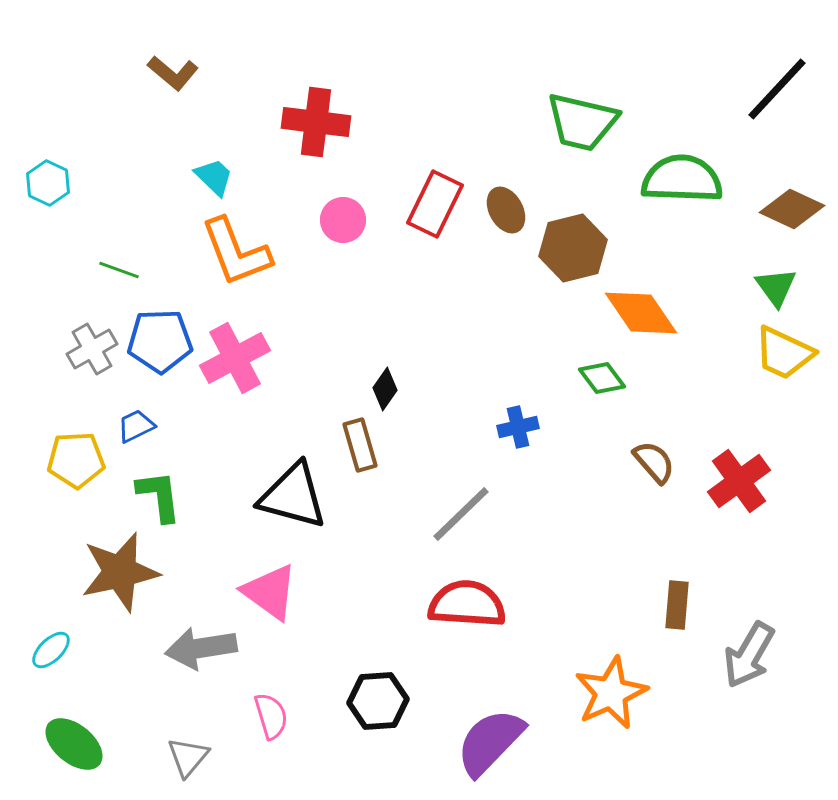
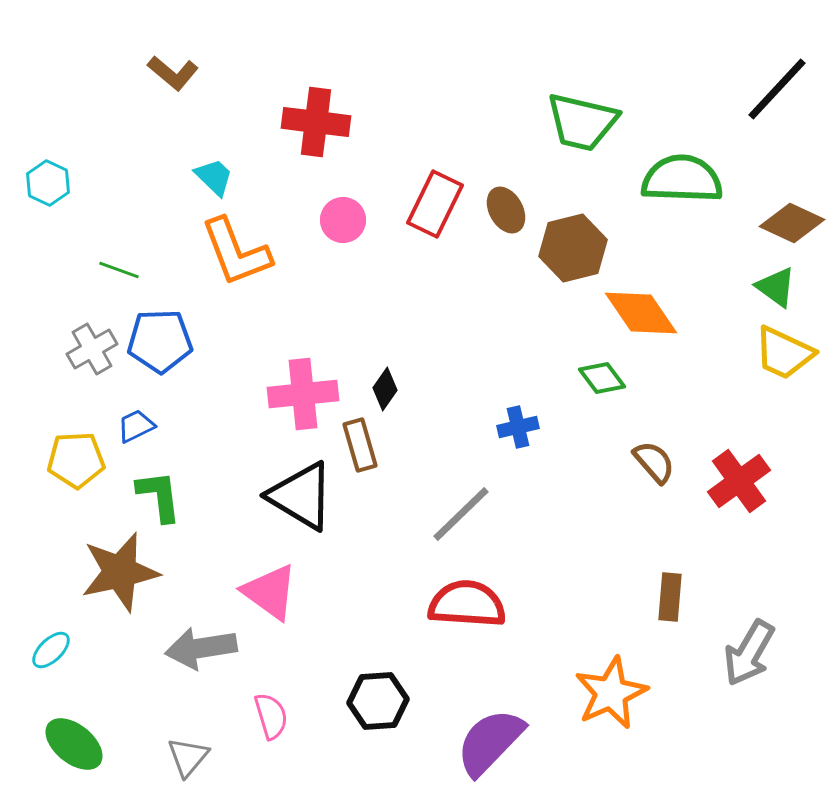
brown diamond at (792, 209): moved 14 px down
green triangle at (776, 287): rotated 18 degrees counterclockwise
pink cross at (235, 358): moved 68 px right, 36 px down; rotated 22 degrees clockwise
black triangle at (293, 496): moved 8 px right; rotated 16 degrees clockwise
brown rectangle at (677, 605): moved 7 px left, 8 px up
gray arrow at (749, 655): moved 2 px up
